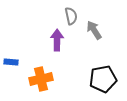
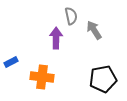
purple arrow: moved 1 px left, 2 px up
blue rectangle: rotated 32 degrees counterclockwise
orange cross: moved 1 px right, 2 px up; rotated 20 degrees clockwise
